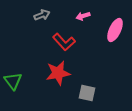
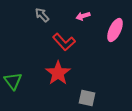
gray arrow: rotated 112 degrees counterclockwise
red star: rotated 25 degrees counterclockwise
gray square: moved 5 px down
